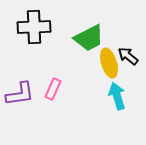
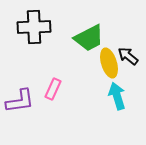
purple L-shape: moved 7 px down
